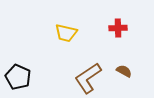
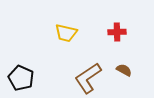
red cross: moved 1 px left, 4 px down
brown semicircle: moved 1 px up
black pentagon: moved 3 px right, 1 px down
